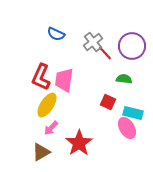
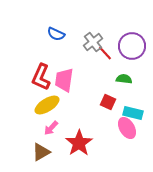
yellow ellipse: rotated 25 degrees clockwise
